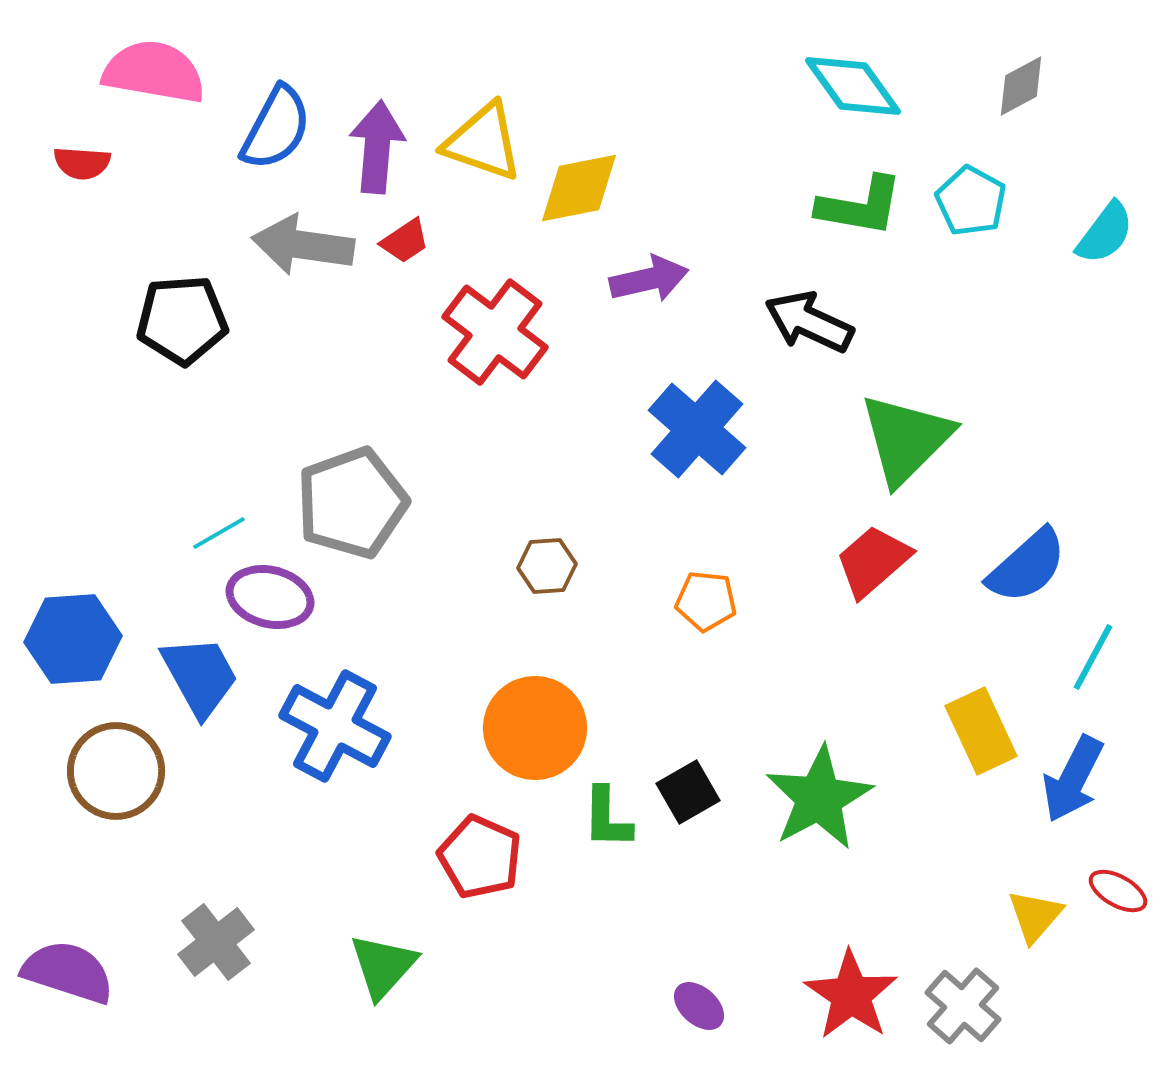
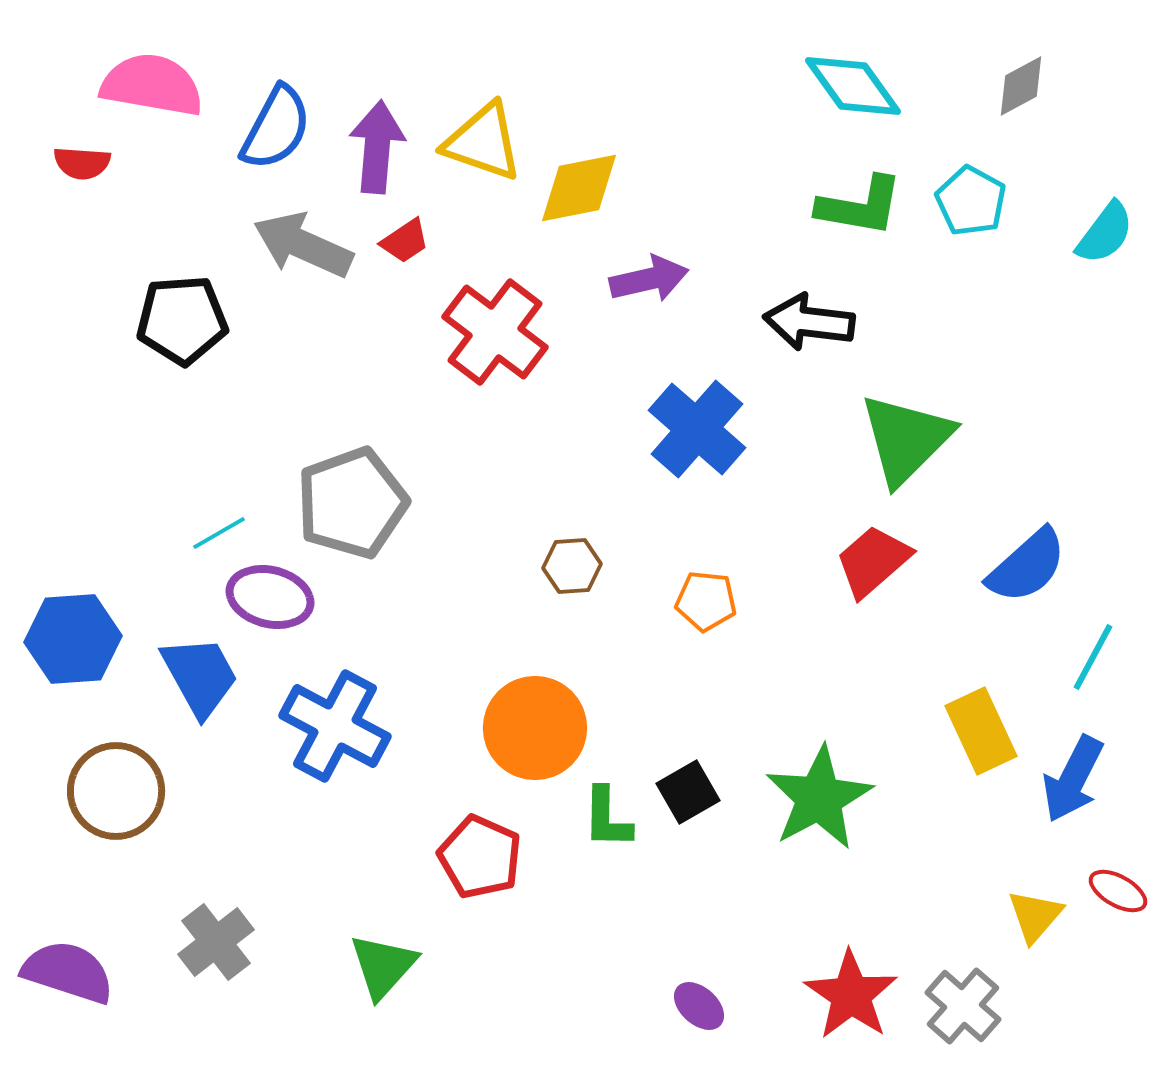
pink semicircle at (154, 72): moved 2 px left, 13 px down
gray arrow at (303, 245): rotated 16 degrees clockwise
black arrow at (809, 322): rotated 18 degrees counterclockwise
brown hexagon at (547, 566): moved 25 px right
brown circle at (116, 771): moved 20 px down
